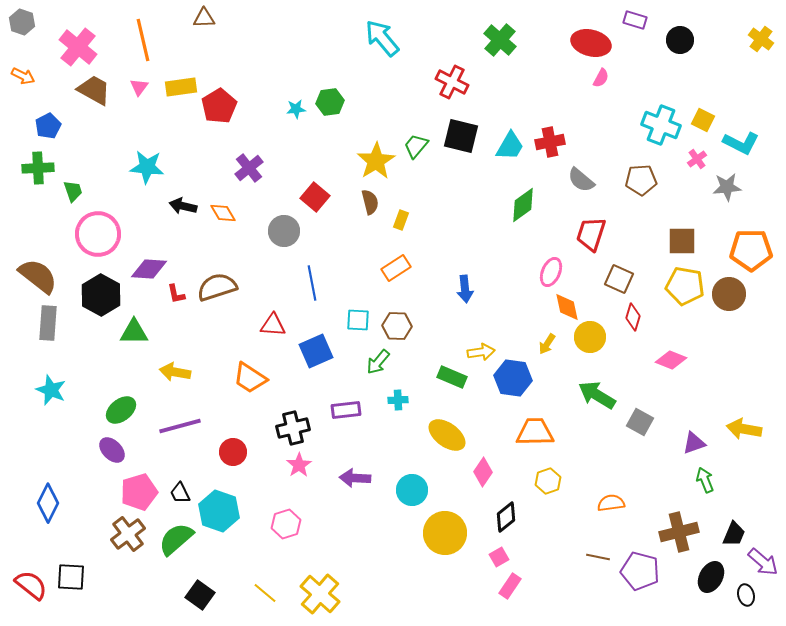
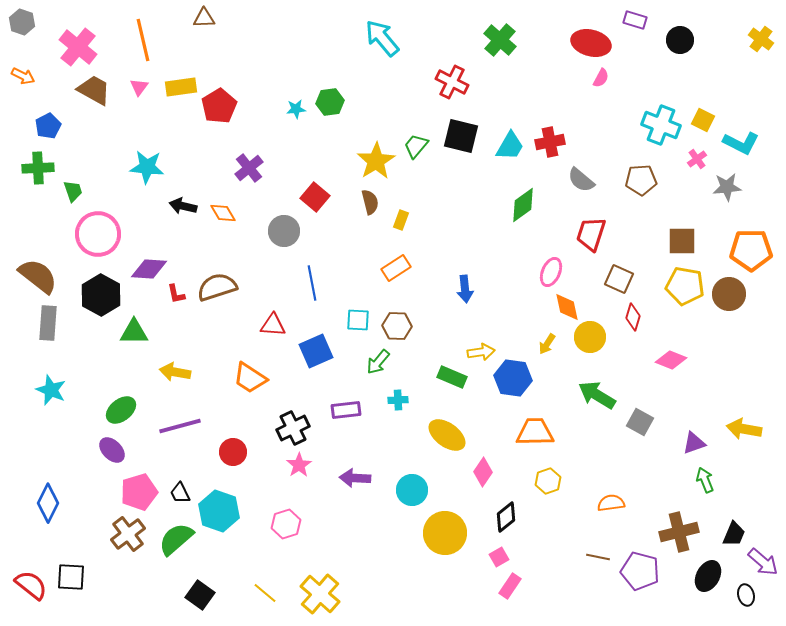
black cross at (293, 428): rotated 12 degrees counterclockwise
black ellipse at (711, 577): moved 3 px left, 1 px up
